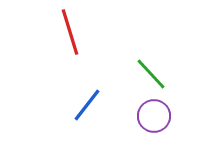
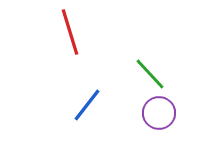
green line: moved 1 px left
purple circle: moved 5 px right, 3 px up
